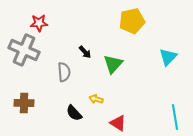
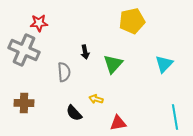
black arrow: rotated 32 degrees clockwise
cyan triangle: moved 4 px left, 7 px down
red triangle: rotated 42 degrees counterclockwise
